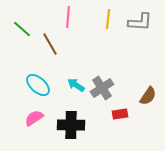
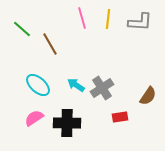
pink line: moved 14 px right, 1 px down; rotated 20 degrees counterclockwise
red rectangle: moved 3 px down
black cross: moved 4 px left, 2 px up
